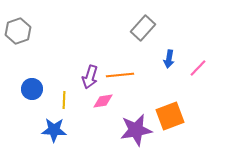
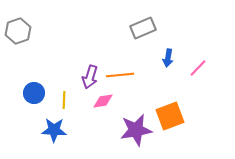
gray rectangle: rotated 25 degrees clockwise
blue arrow: moved 1 px left, 1 px up
blue circle: moved 2 px right, 4 px down
